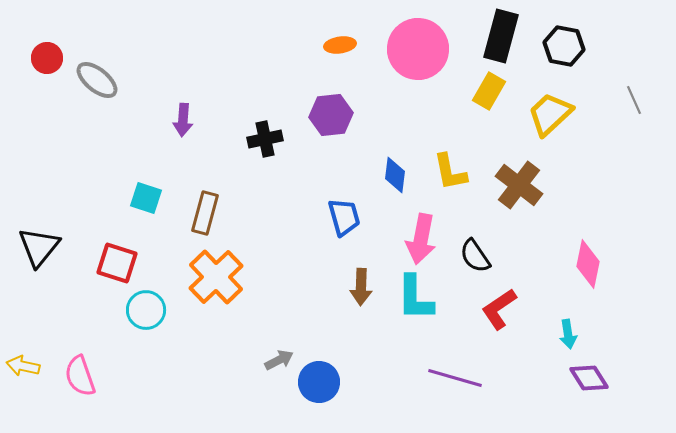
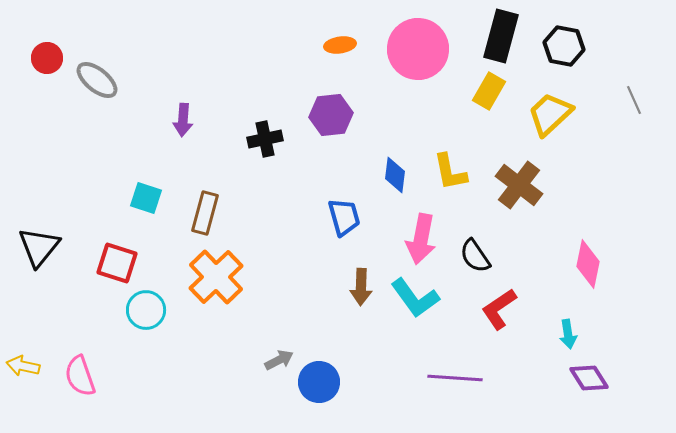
cyan L-shape: rotated 36 degrees counterclockwise
purple line: rotated 12 degrees counterclockwise
